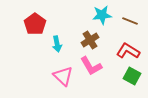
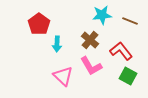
red pentagon: moved 4 px right
brown cross: rotated 18 degrees counterclockwise
cyan arrow: rotated 14 degrees clockwise
red L-shape: moved 7 px left; rotated 20 degrees clockwise
green square: moved 4 px left
